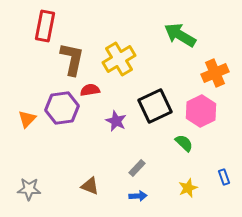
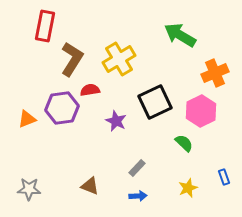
brown L-shape: rotated 20 degrees clockwise
black square: moved 4 px up
orange triangle: rotated 24 degrees clockwise
